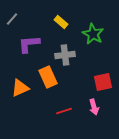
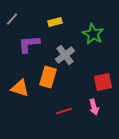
yellow rectangle: moved 6 px left; rotated 56 degrees counterclockwise
gray cross: rotated 30 degrees counterclockwise
orange rectangle: rotated 40 degrees clockwise
orange triangle: rotated 42 degrees clockwise
